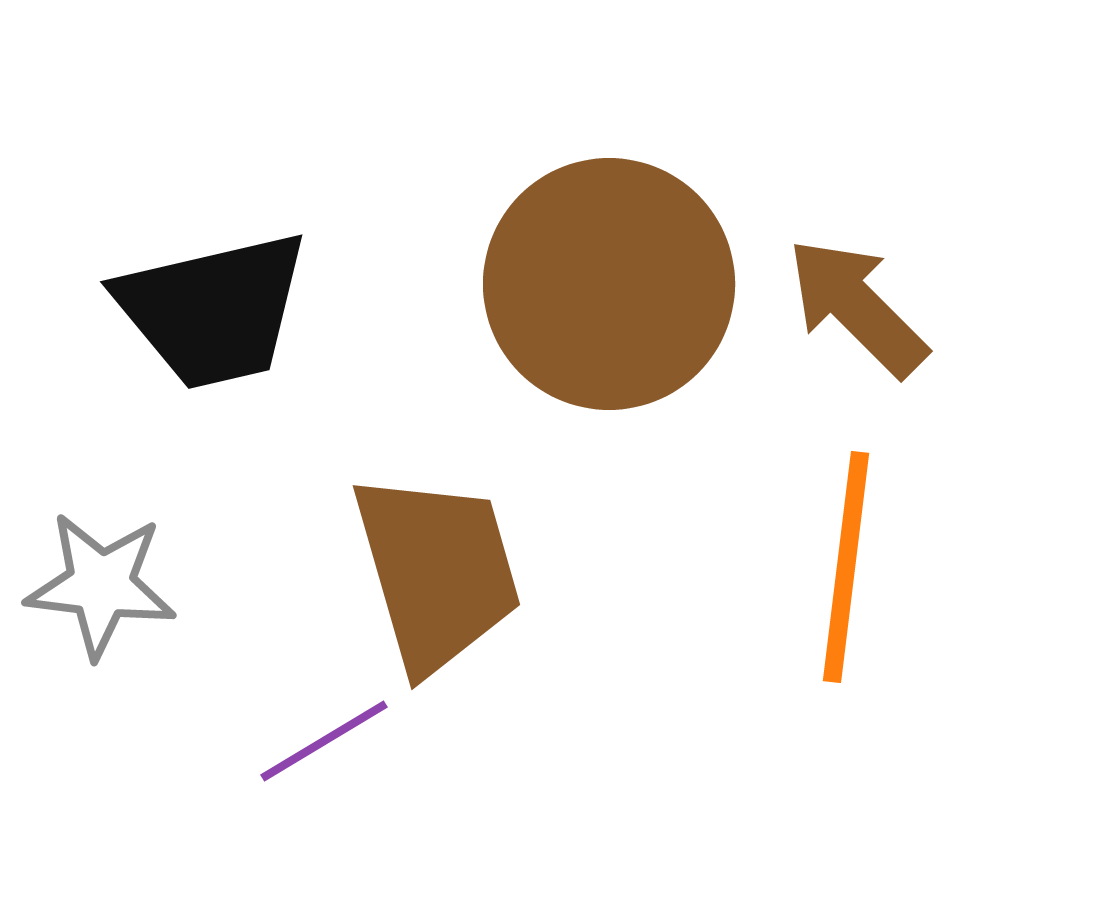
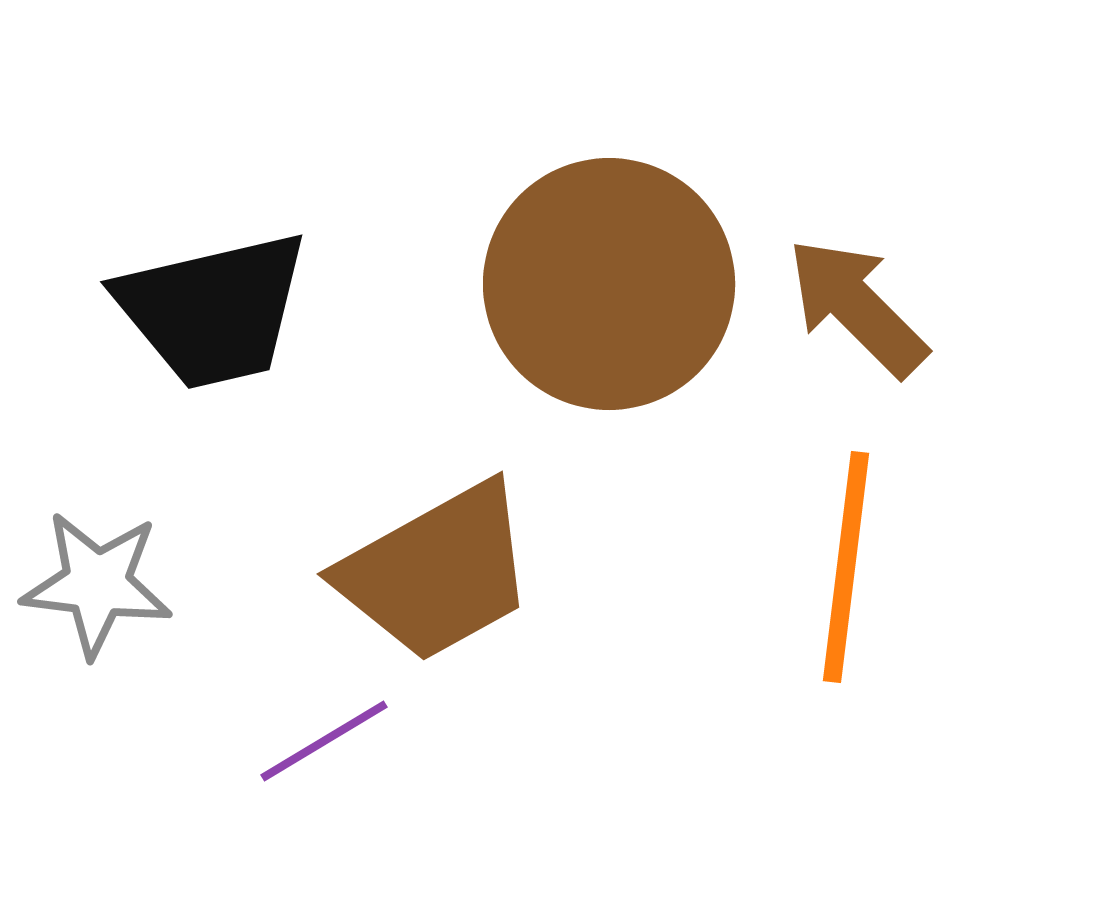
brown trapezoid: rotated 77 degrees clockwise
gray star: moved 4 px left, 1 px up
